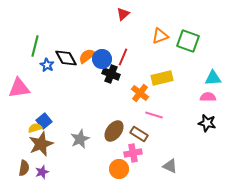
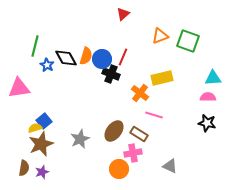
orange semicircle: moved 1 px left; rotated 144 degrees clockwise
